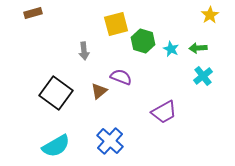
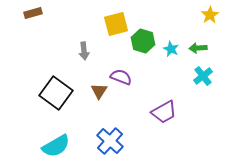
brown triangle: rotated 18 degrees counterclockwise
